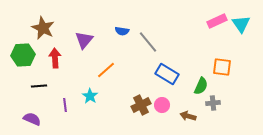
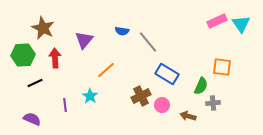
black line: moved 4 px left, 3 px up; rotated 21 degrees counterclockwise
brown cross: moved 9 px up
